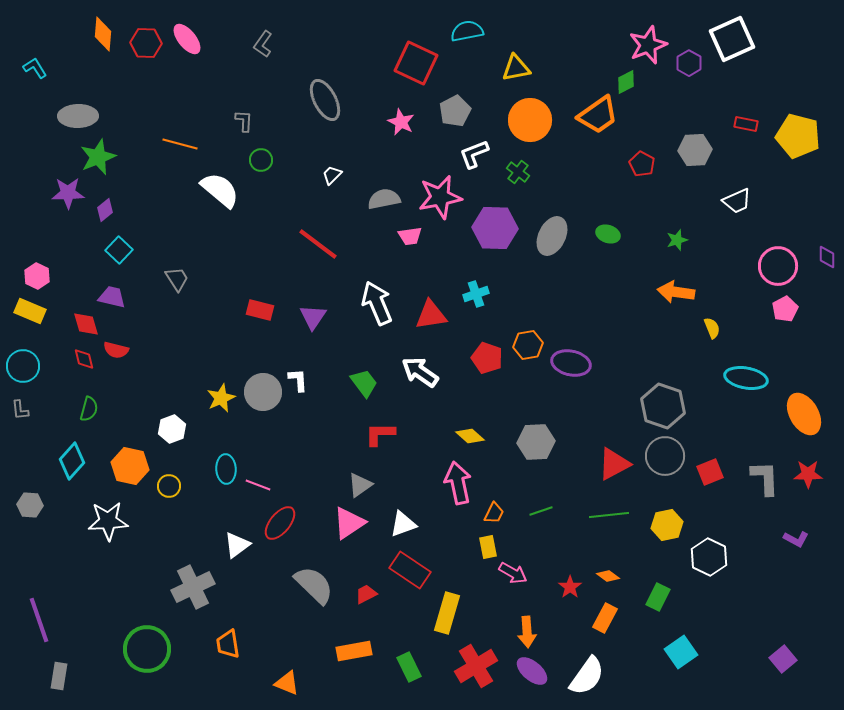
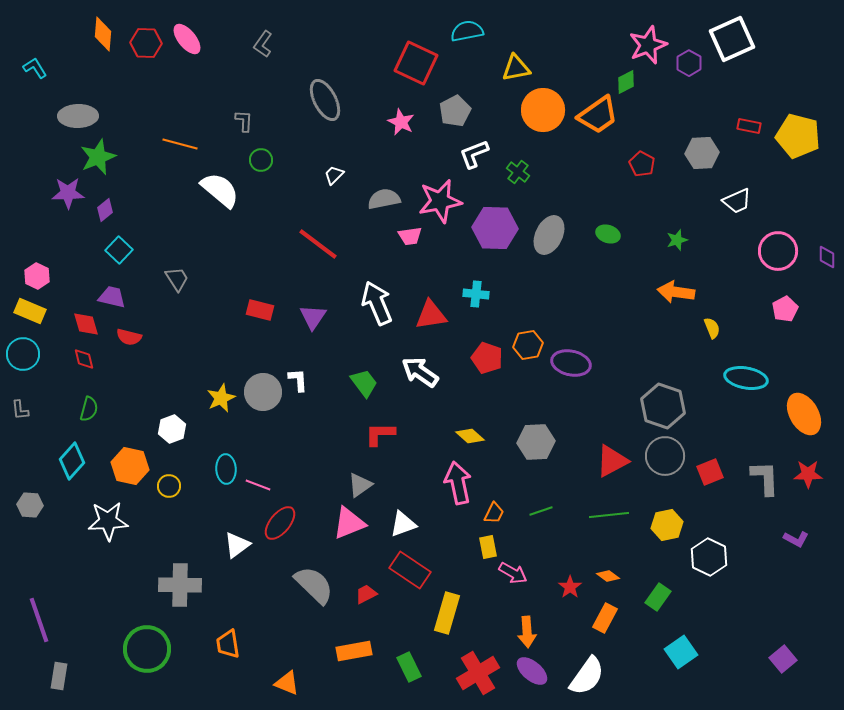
orange circle at (530, 120): moved 13 px right, 10 px up
red rectangle at (746, 124): moved 3 px right, 2 px down
gray hexagon at (695, 150): moved 7 px right, 3 px down
white trapezoid at (332, 175): moved 2 px right
pink star at (440, 197): moved 4 px down
gray ellipse at (552, 236): moved 3 px left, 1 px up
pink circle at (778, 266): moved 15 px up
cyan cross at (476, 294): rotated 25 degrees clockwise
red semicircle at (116, 350): moved 13 px right, 13 px up
cyan circle at (23, 366): moved 12 px up
red triangle at (614, 464): moved 2 px left, 3 px up
pink triangle at (349, 523): rotated 12 degrees clockwise
gray cross at (193, 587): moved 13 px left, 2 px up; rotated 27 degrees clockwise
green rectangle at (658, 597): rotated 8 degrees clockwise
red cross at (476, 666): moved 2 px right, 7 px down
